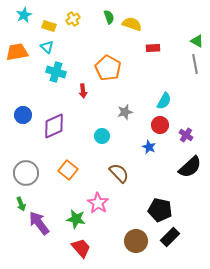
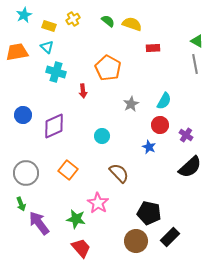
green semicircle: moved 1 px left, 4 px down; rotated 32 degrees counterclockwise
gray star: moved 6 px right, 8 px up; rotated 14 degrees counterclockwise
black pentagon: moved 11 px left, 3 px down
